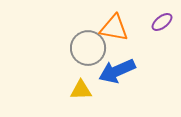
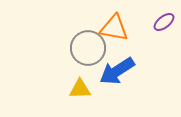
purple ellipse: moved 2 px right
blue arrow: rotated 9 degrees counterclockwise
yellow triangle: moved 1 px left, 1 px up
